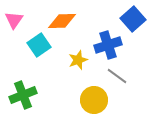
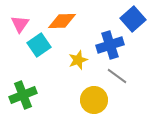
pink triangle: moved 6 px right, 4 px down
blue cross: moved 2 px right
